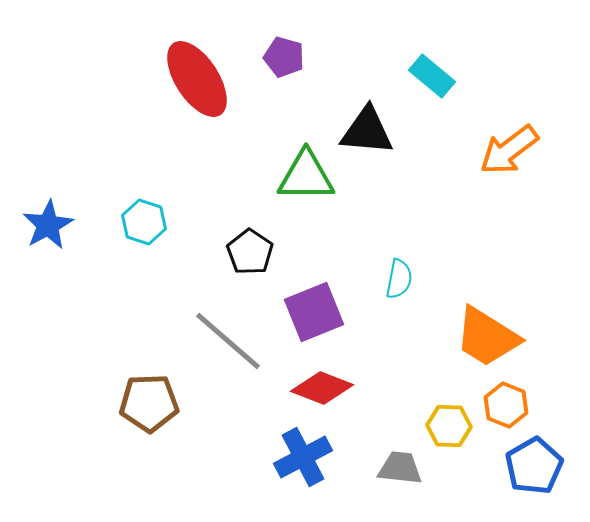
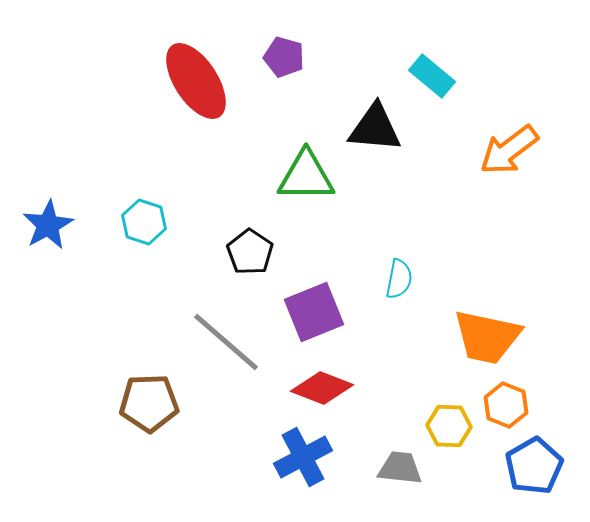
red ellipse: moved 1 px left, 2 px down
black triangle: moved 8 px right, 3 px up
orange trapezoid: rotated 20 degrees counterclockwise
gray line: moved 2 px left, 1 px down
